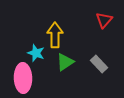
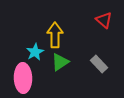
red triangle: rotated 30 degrees counterclockwise
cyan star: moved 1 px left, 1 px up; rotated 24 degrees clockwise
green triangle: moved 5 px left
